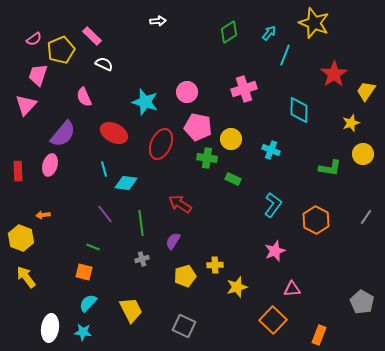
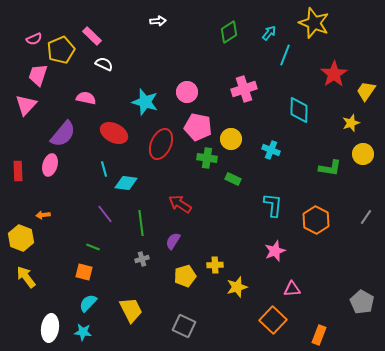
pink semicircle at (34, 39): rotated 14 degrees clockwise
pink semicircle at (84, 97): moved 2 px right, 1 px down; rotated 126 degrees clockwise
cyan L-shape at (273, 205): rotated 30 degrees counterclockwise
